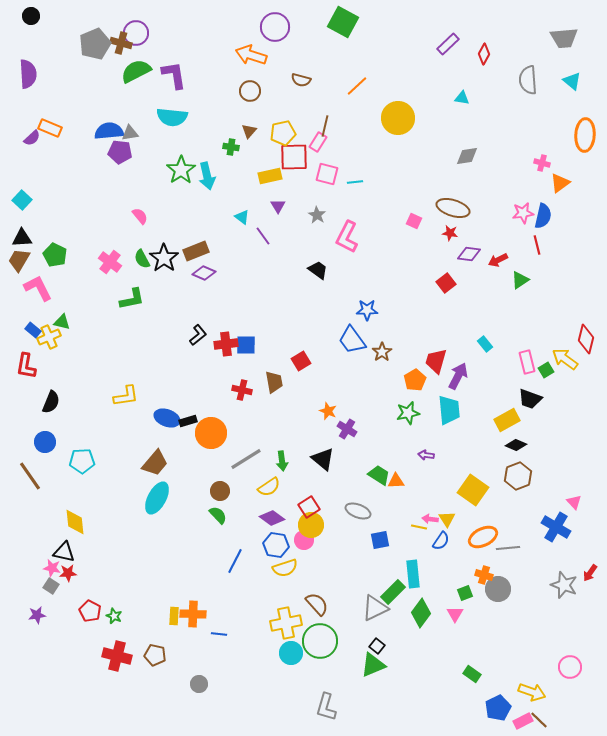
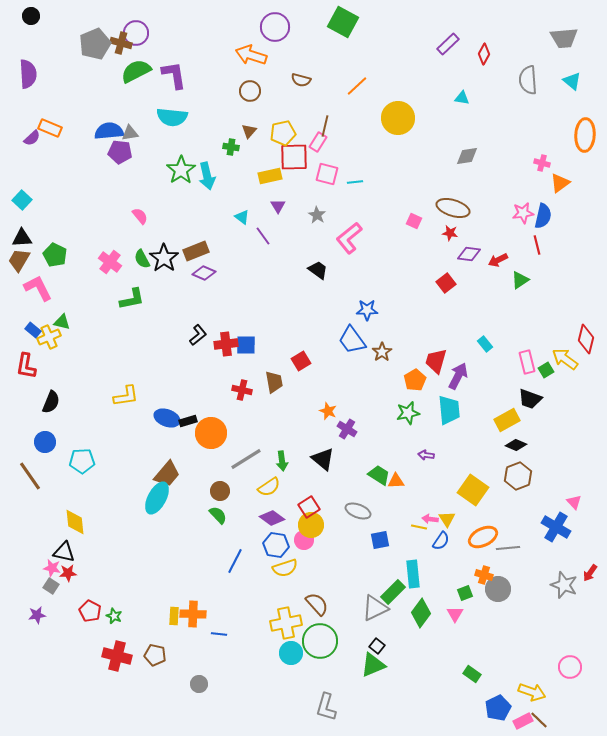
pink L-shape at (347, 237): moved 2 px right, 1 px down; rotated 24 degrees clockwise
brown trapezoid at (155, 463): moved 12 px right, 11 px down
